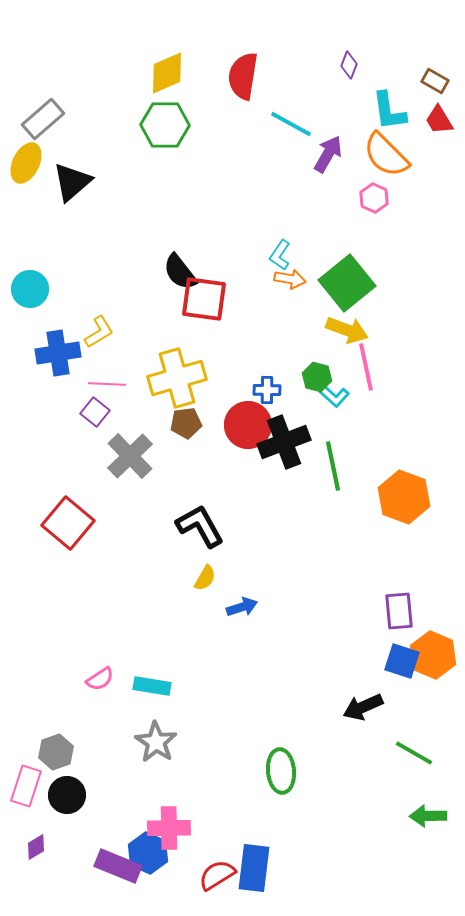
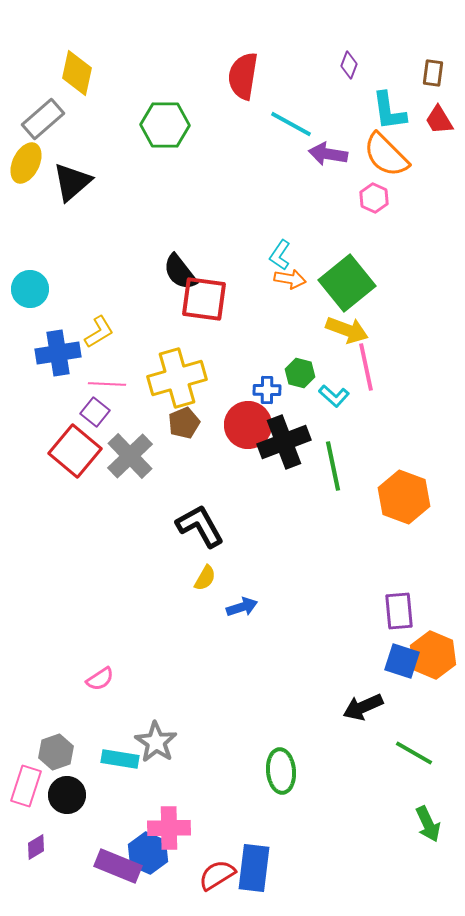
yellow diamond at (167, 73): moved 90 px left; rotated 54 degrees counterclockwise
brown rectangle at (435, 81): moved 2 px left, 8 px up; rotated 68 degrees clockwise
purple arrow at (328, 154): rotated 111 degrees counterclockwise
green hexagon at (317, 377): moved 17 px left, 4 px up
brown pentagon at (186, 423): moved 2 px left; rotated 16 degrees counterclockwise
red square at (68, 523): moved 7 px right, 72 px up
cyan rectangle at (152, 686): moved 32 px left, 73 px down
green arrow at (428, 816): moved 8 px down; rotated 114 degrees counterclockwise
